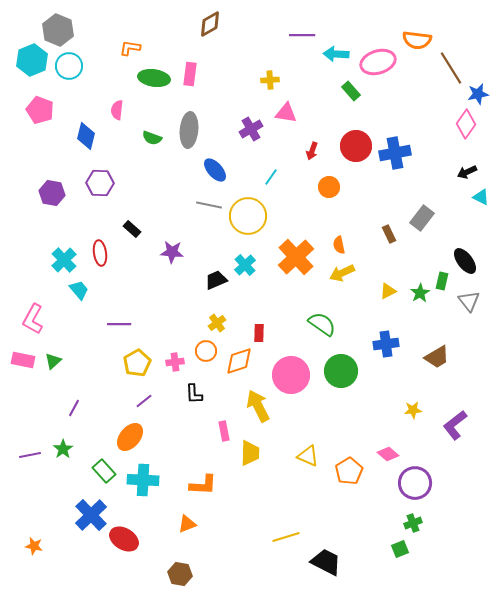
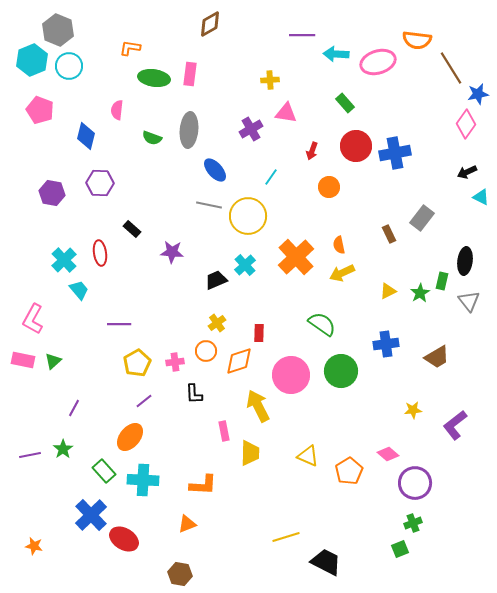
green rectangle at (351, 91): moved 6 px left, 12 px down
black ellipse at (465, 261): rotated 44 degrees clockwise
